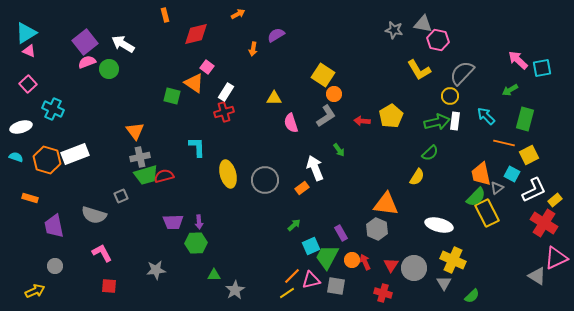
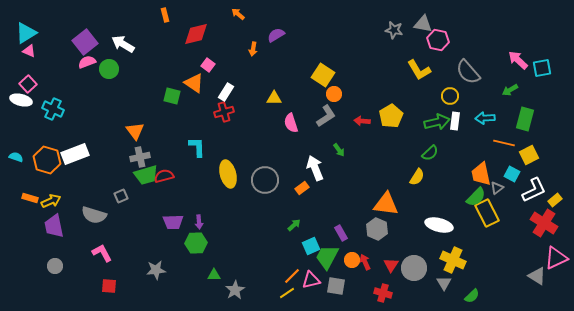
orange arrow at (238, 14): rotated 112 degrees counterclockwise
pink square at (207, 67): moved 1 px right, 2 px up
gray semicircle at (462, 73): moved 6 px right, 1 px up; rotated 84 degrees counterclockwise
cyan arrow at (486, 116): moved 1 px left, 2 px down; rotated 48 degrees counterclockwise
white ellipse at (21, 127): moved 27 px up; rotated 30 degrees clockwise
yellow arrow at (35, 291): moved 16 px right, 90 px up
